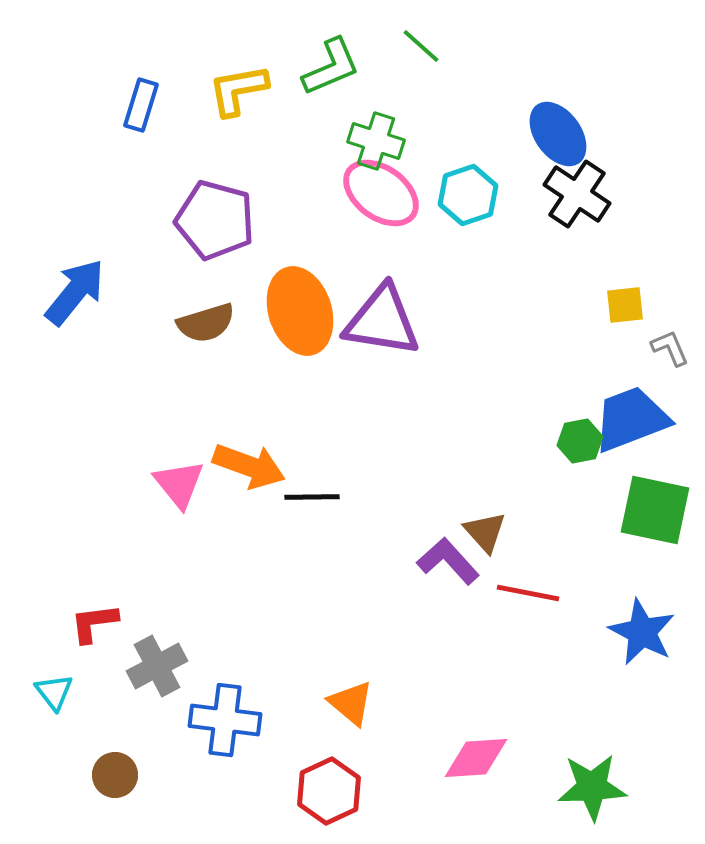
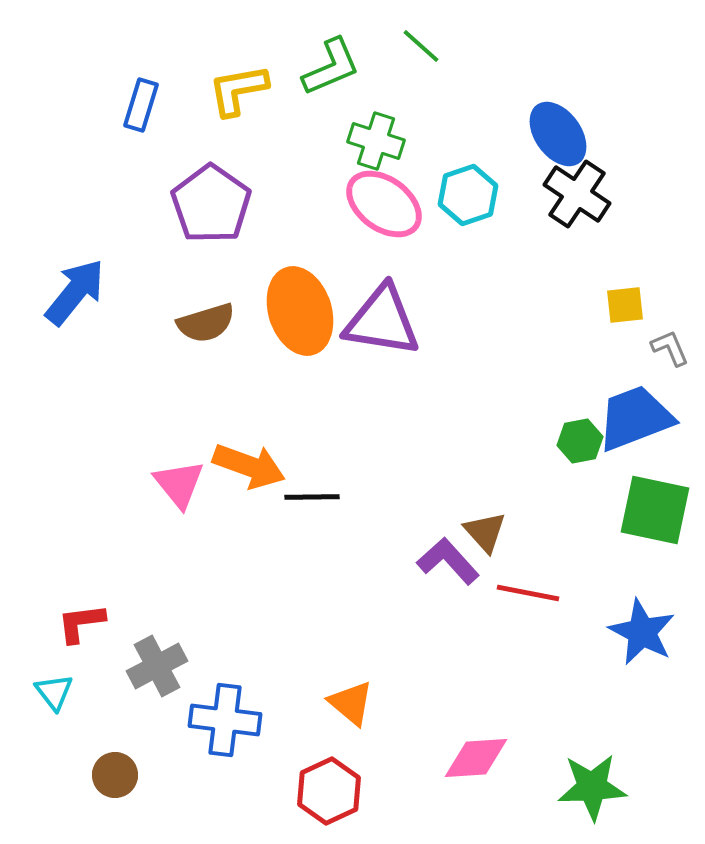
pink ellipse: moved 3 px right, 11 px down
purple pentagon: moved 4 px left, 16 px up; rotated 20 degrees clockwise
blue trapezoid: moved 4 px right, 1 px up
red L-shape: moved 13 px left
